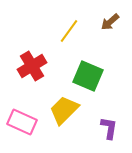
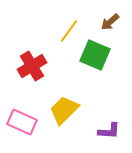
green square: moved 7 px right, 21 px up
purple L-shape: moved 3 px down; rotated 85 degrees clockwise
